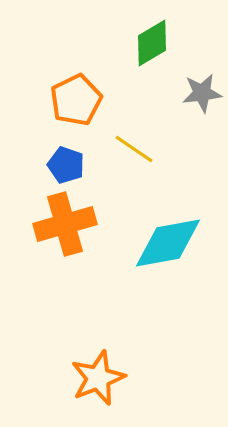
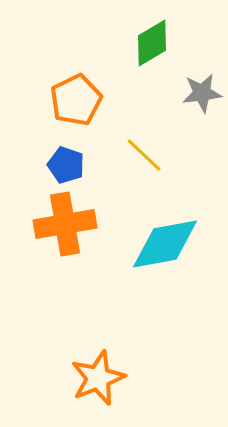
yellow line: moved 10 px right, 6 px down; rotated 9 degrees clockwise
orange cross: rotated 6 degrees clockwise
cyan diamond: moved 3 px left, 1 px down
